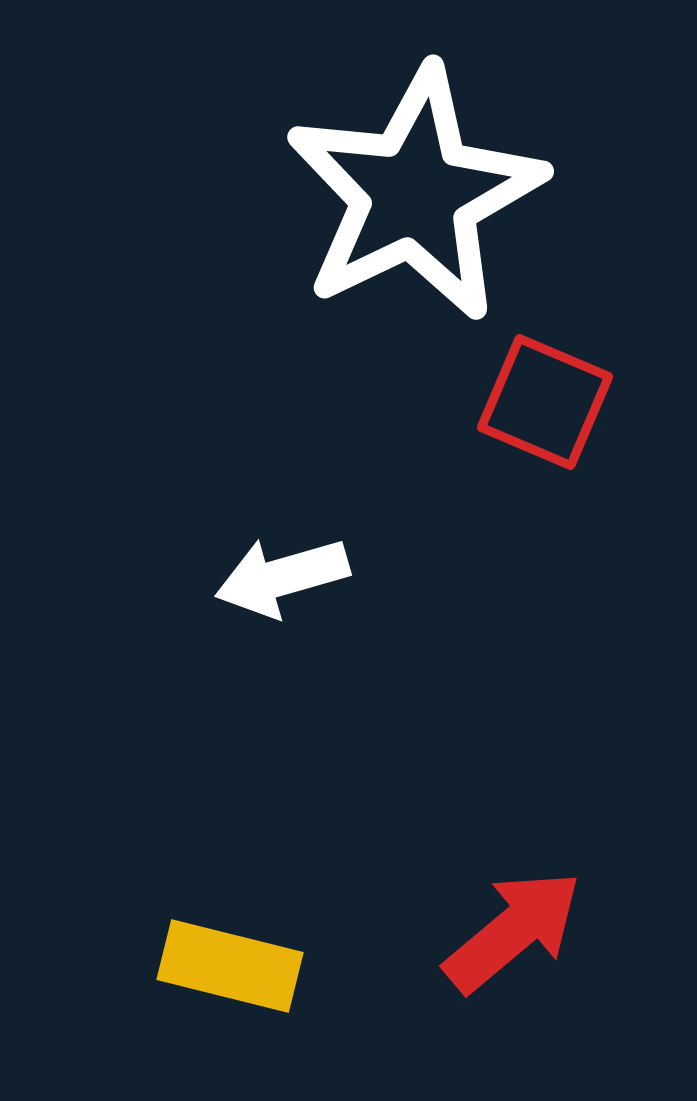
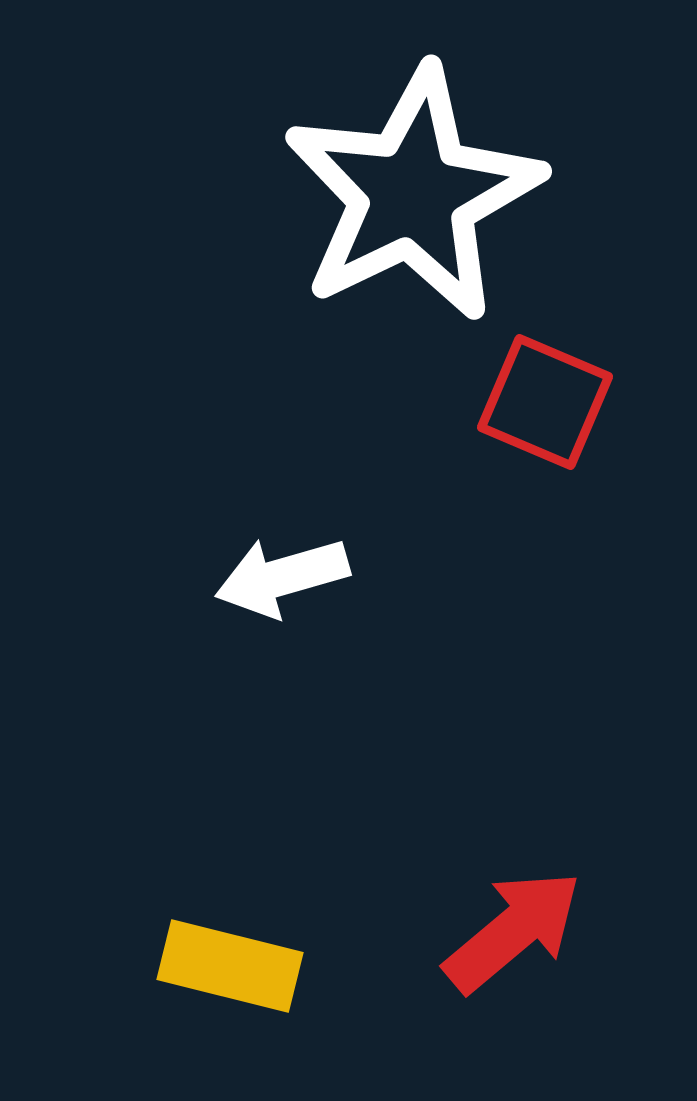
white star: moved 2 px left
